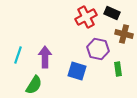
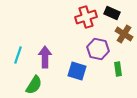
red cross: rotated 10 degrees clockwise
brown cross: rotated 18 degrees clockwise
